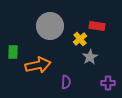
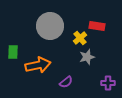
yellow cross: moved 1 px up
gray star: moved 3 px left; rotated 14 degrees clockwise
purple semicircle: rotated 48 degrees clockwise
